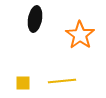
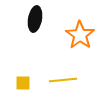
yellow line: moved 1 px right, 1 px up
